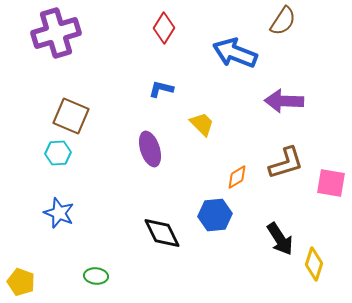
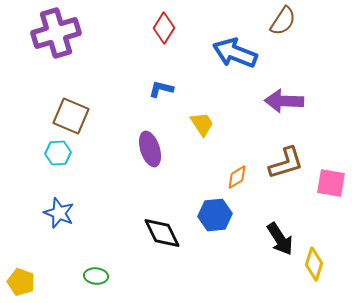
yellow trapezoid: rotated 12 degrees clockwise
